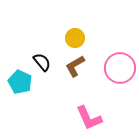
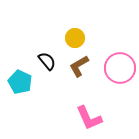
black semicircle: moved 5 px right, 1 px up
brown L-shape: moved 4 px right
